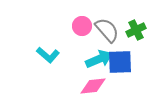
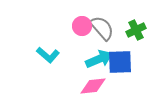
gray semicircle: moved 5 px left, 2 px up
